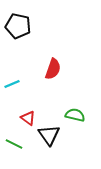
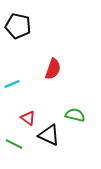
black triangle: rotated 30 degrees counterclockwise
